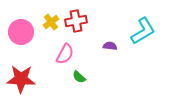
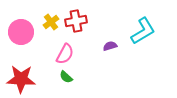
purple semicircle: rotated 24 degrees counterclockwise
green semicircle: moved 13 px left
